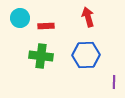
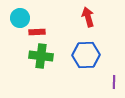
red rectangle: moved 9 px left, 6 px down
